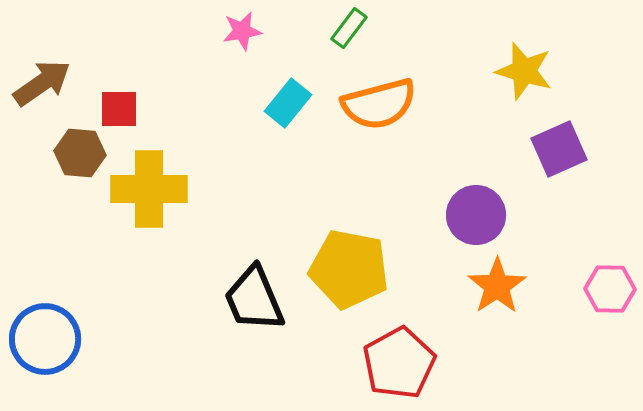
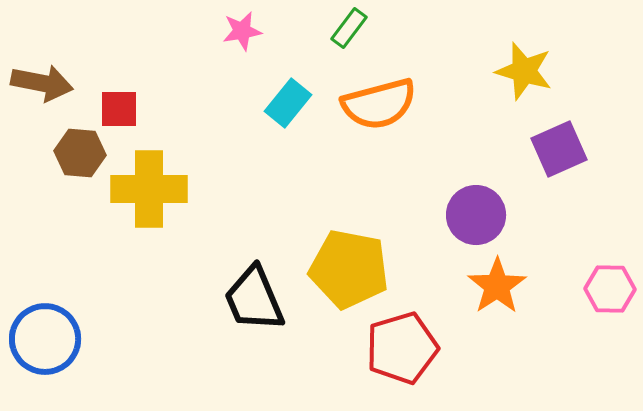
brown arrow: rotated 46 degrees clockwise
red pentagon: moved 3 px right, 15 px up; rotated 12 degrees clockwise
